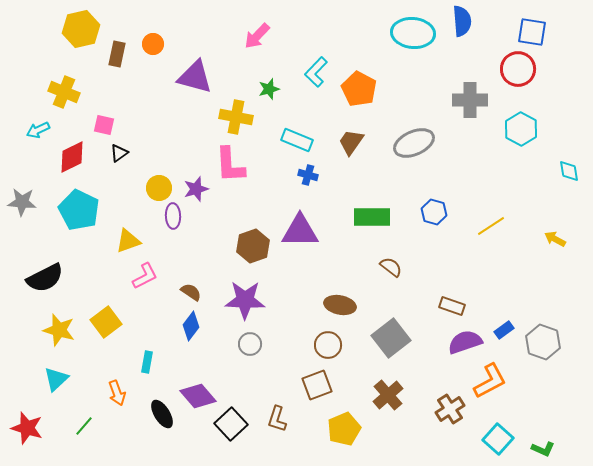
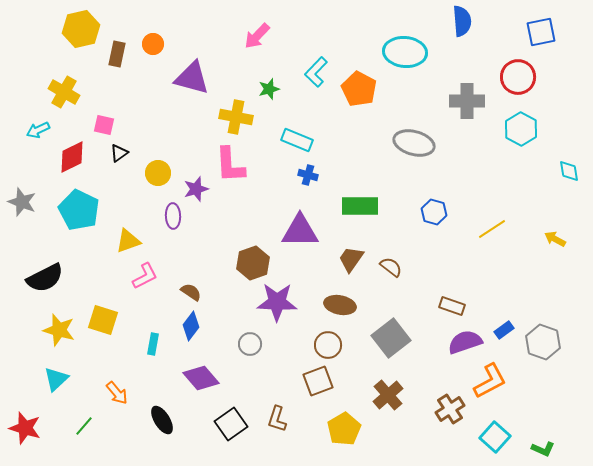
blue square at (532, 32): moved 9 px right; rotated 20 degrees counterclockwise
cyan ellipse at (413, 33): moved 8 px left, 19 px down
red circle at (518, 69): moved 8 px down
purple triangle at (195, 77): moved 3 px left, 1 px down
yellow cross at (64, 92): rotated 8 degrees clockwise
gray cross at (470, 100): moved 3 px left, 1 px down
brown trapezoid at (351, 142): moved 117 px down
gray ellipse at (414, 143): rotated 39 degrees clockwise
yellow circle at (159, 188): moved 1 px left, 15 px up
gray star at (22, 202): rotated 16 degrees clockwise
green rectangle at (372, 217): moved 12 px left, 11 px up
yellow line at (491, 226): moved 1 px right, 3 px down
brown hexagon at (253, 246): moved 17 px down
purple star at (245, 300): moved 32 px right, 2 px down
yellow square at (106, 322): moved 3 px left, 2 px up; rotated 36 degrees counterclockwise
cyan rectangle at (147, 362): moved 6 px right, 18 px up
brown square at (317, 385): moved 1 px right, 4 px up
orange arrow at (117, 393): rotated 20 degrees counterclockwise
purple diamond at (198, 396): moved 3 px right, 18 px up
black ellipse at (162, 414): moved 6 px down
black square at (231, 424): rotated 8 degrees clockwise
red star at (27, 428): moved 2 px left
yellow pentagon at (344, 429): rotated 8 degrees counterclockwise
cyan square at (498, 439): moved 3 px left, 2 px up
